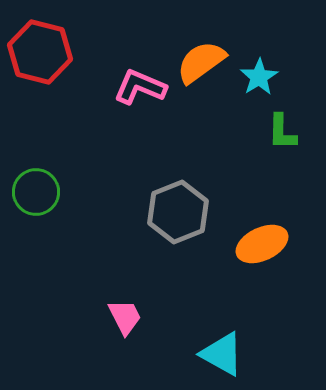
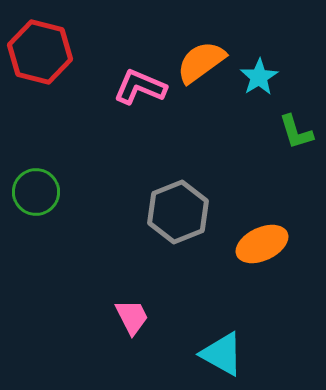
green L-shape: moved 14 px right; rotated 18 degrees counterclockwise
pink trapezoid: moved 7 px right
